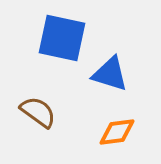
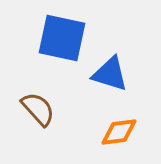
brown semicircle: moved 3 px up; rotated 12 degrees clockwise
orange diamond: moved 2 px right
